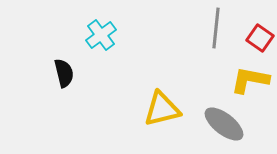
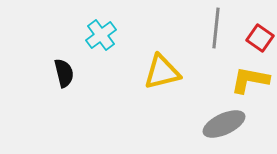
yellow triangle: moved 37 px up
gray ellipse: rotated 63 degrees counterclockwise
